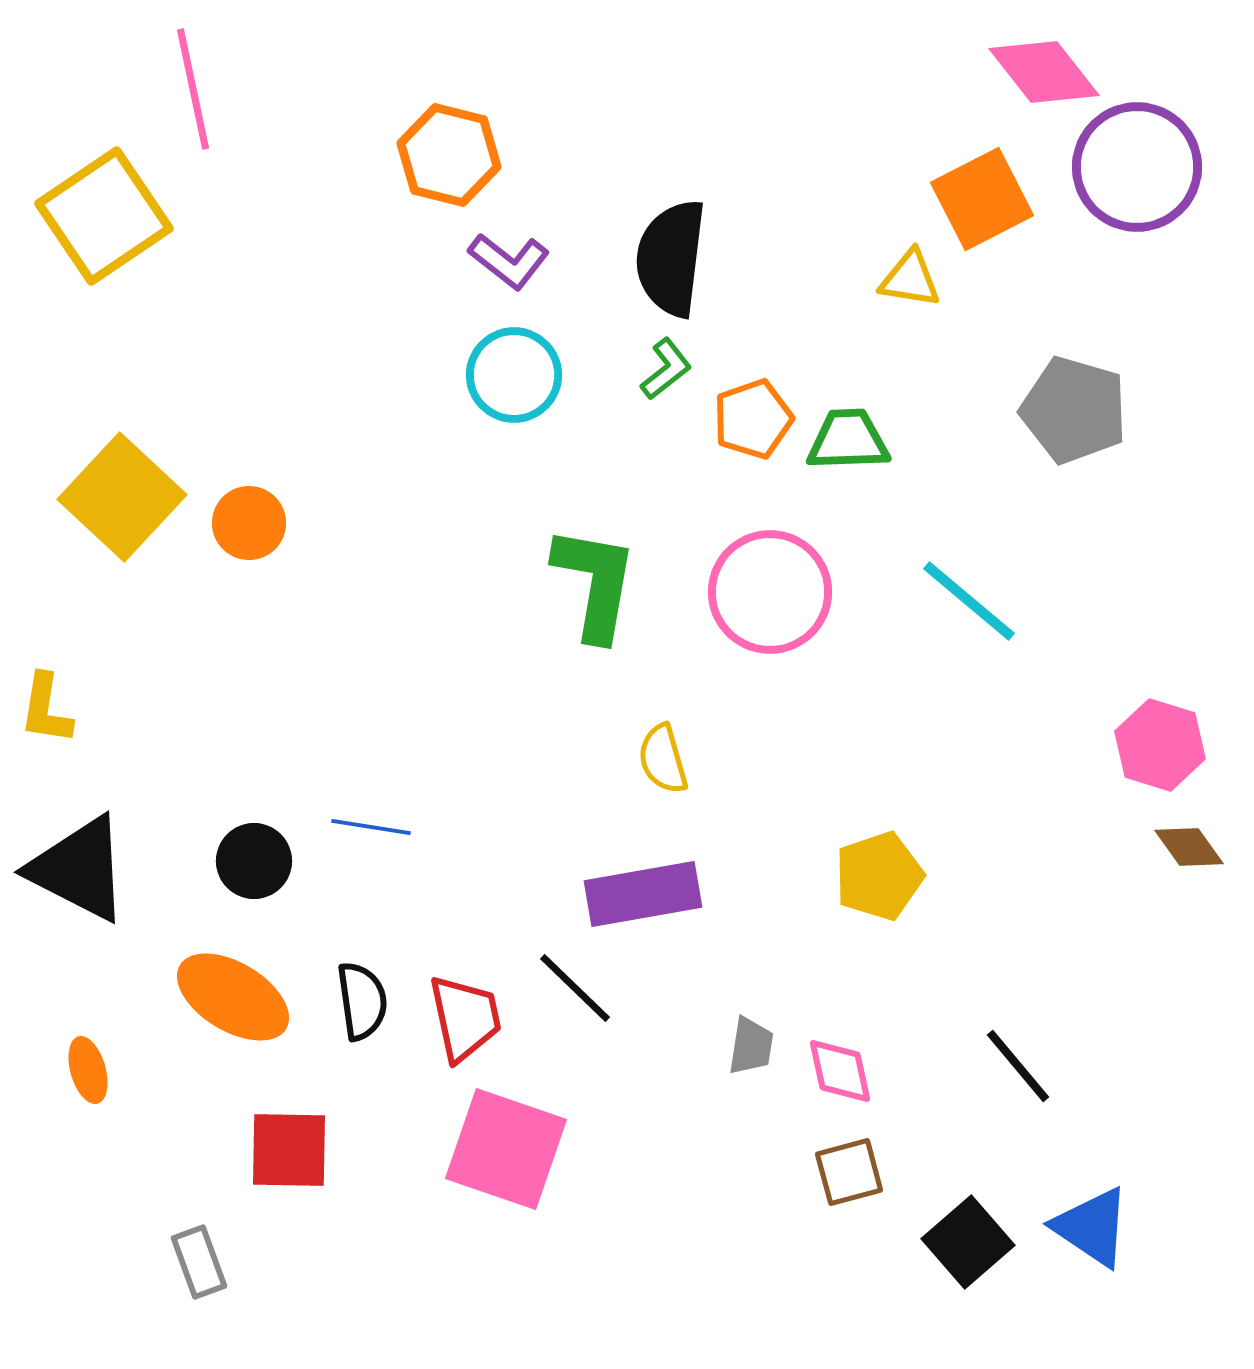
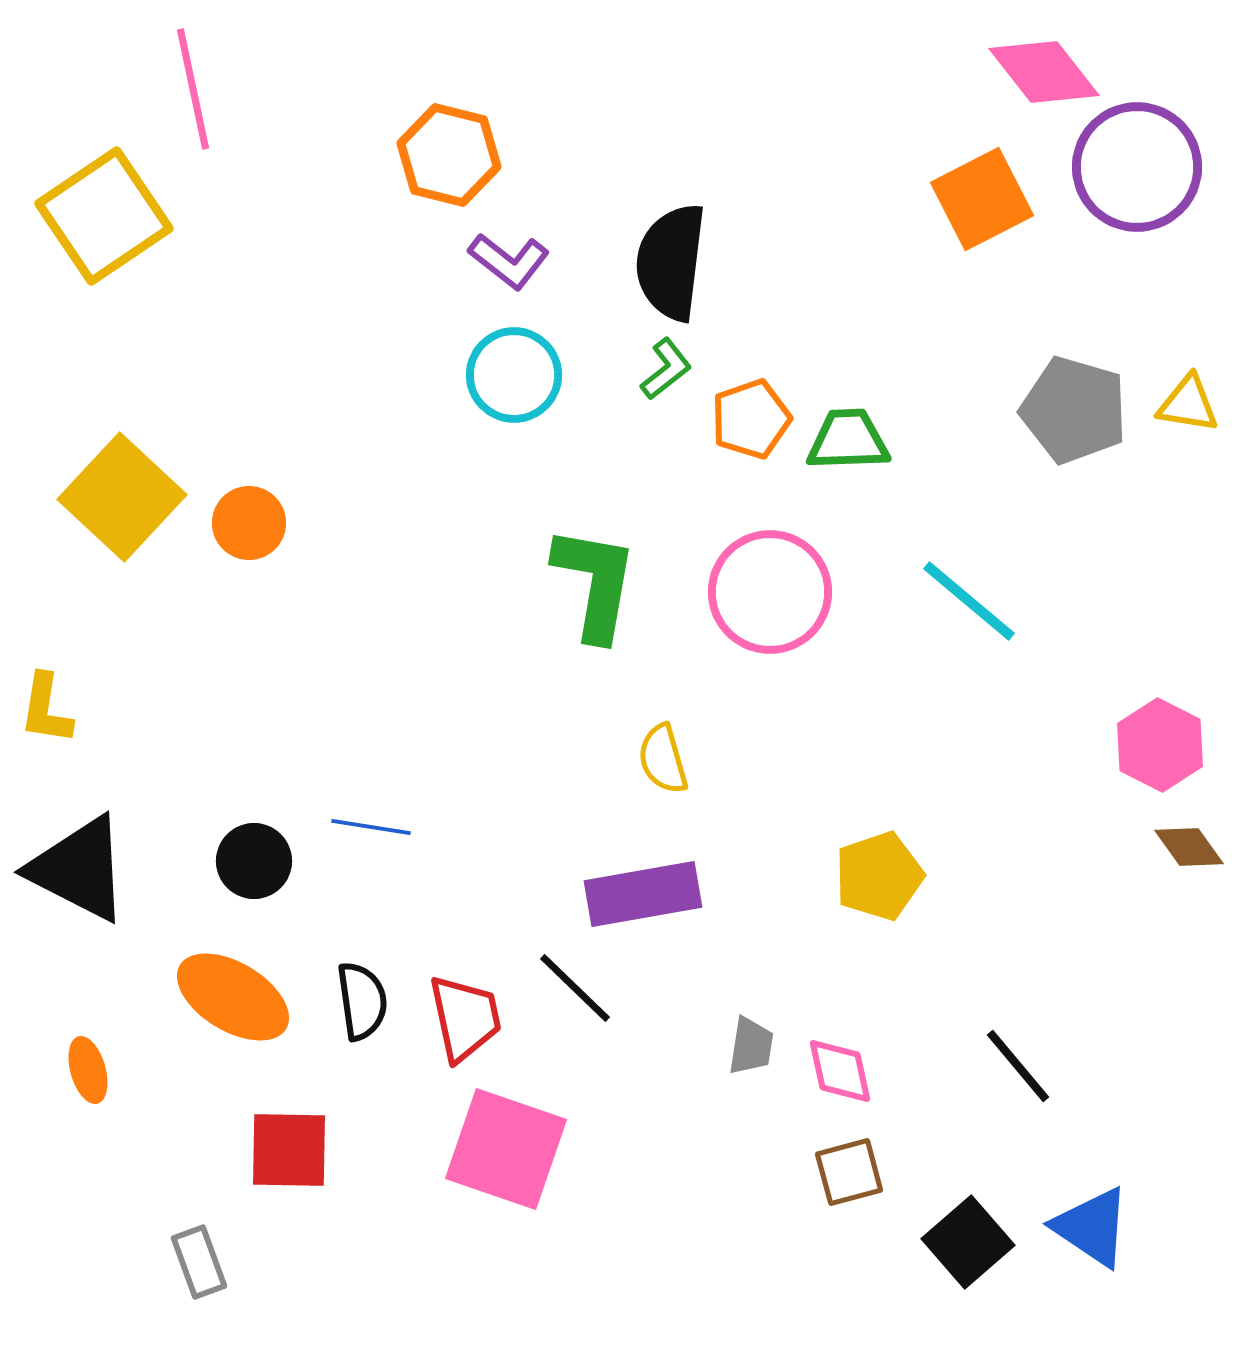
black semicircle at (671, 258): moved 4 px down
yellow triangle at (910, 279): moved 278 px right, 125 px down
orange pentagon at (753, 419): moved 2 px left
pink hexagon at (1160, 745): rotated 10 degrees clockwise
